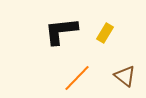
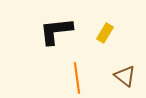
black L-shape: moved 5 px left
orange line: rotated 52 degrees counterclockwise
